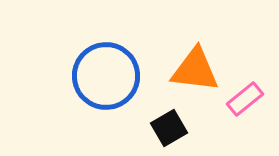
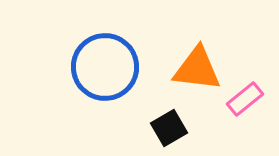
orange triangle: moved 2 px right, 1 px up
blue circle: moved 1 px left, 9 px up
